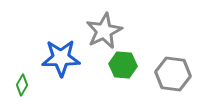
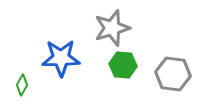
gray star: moved 8 px right, 3 px up; rotated 9 degrees clockwise
